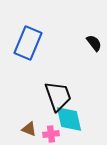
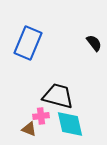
black trapezoid: rotated 56 degrees counterclockwise
cyan diamond: moved 1 px right, 5 px down
pink cross: moved 10 px left, 18 px up
